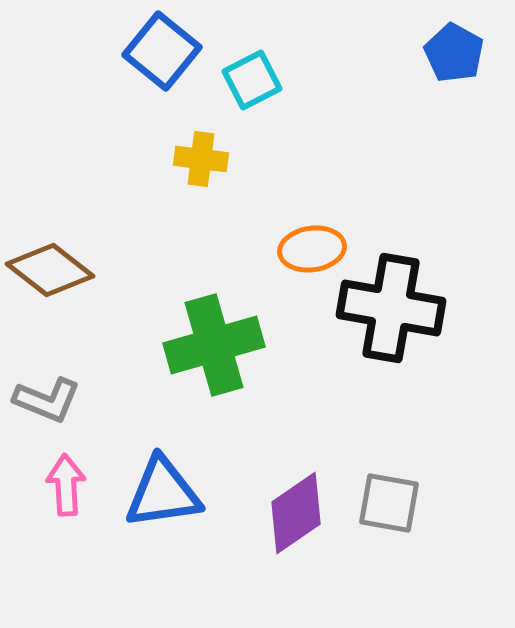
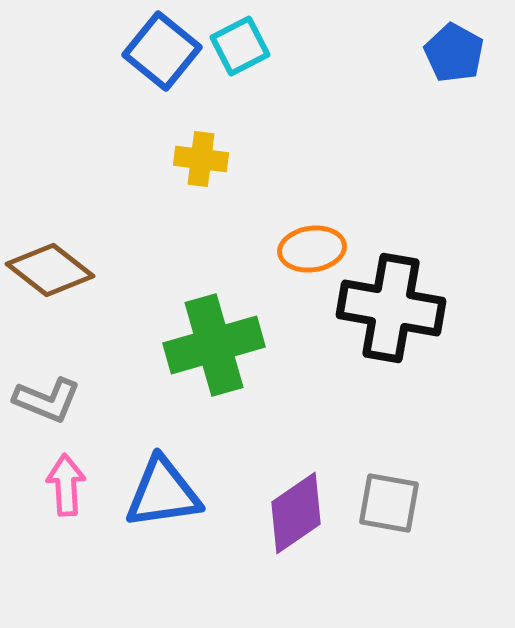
cyan square: moved 12 px left, 34 px up
